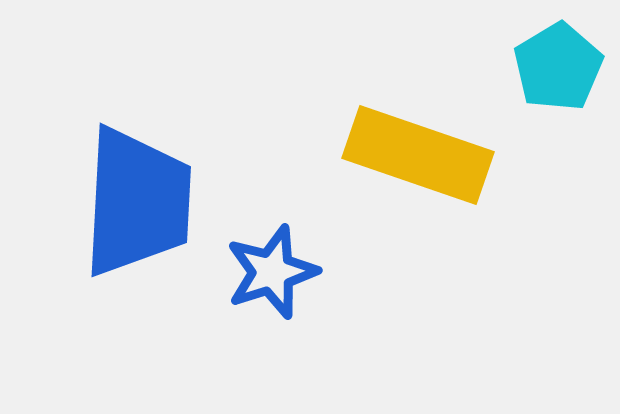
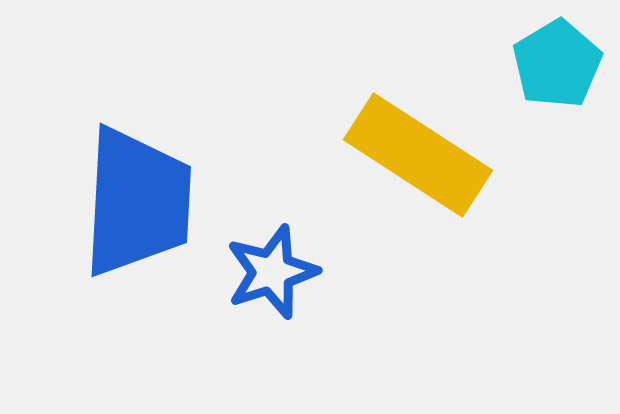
cyan pentagon: moved 1 px left, 3 px up
yellow rectangle: rotated 14 degrees clockwise
